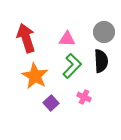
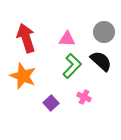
black semicircle: rotated 45 degrees counterclockwise
orange star: moved 12 px left; rotated 8 degrees counterclockwise
